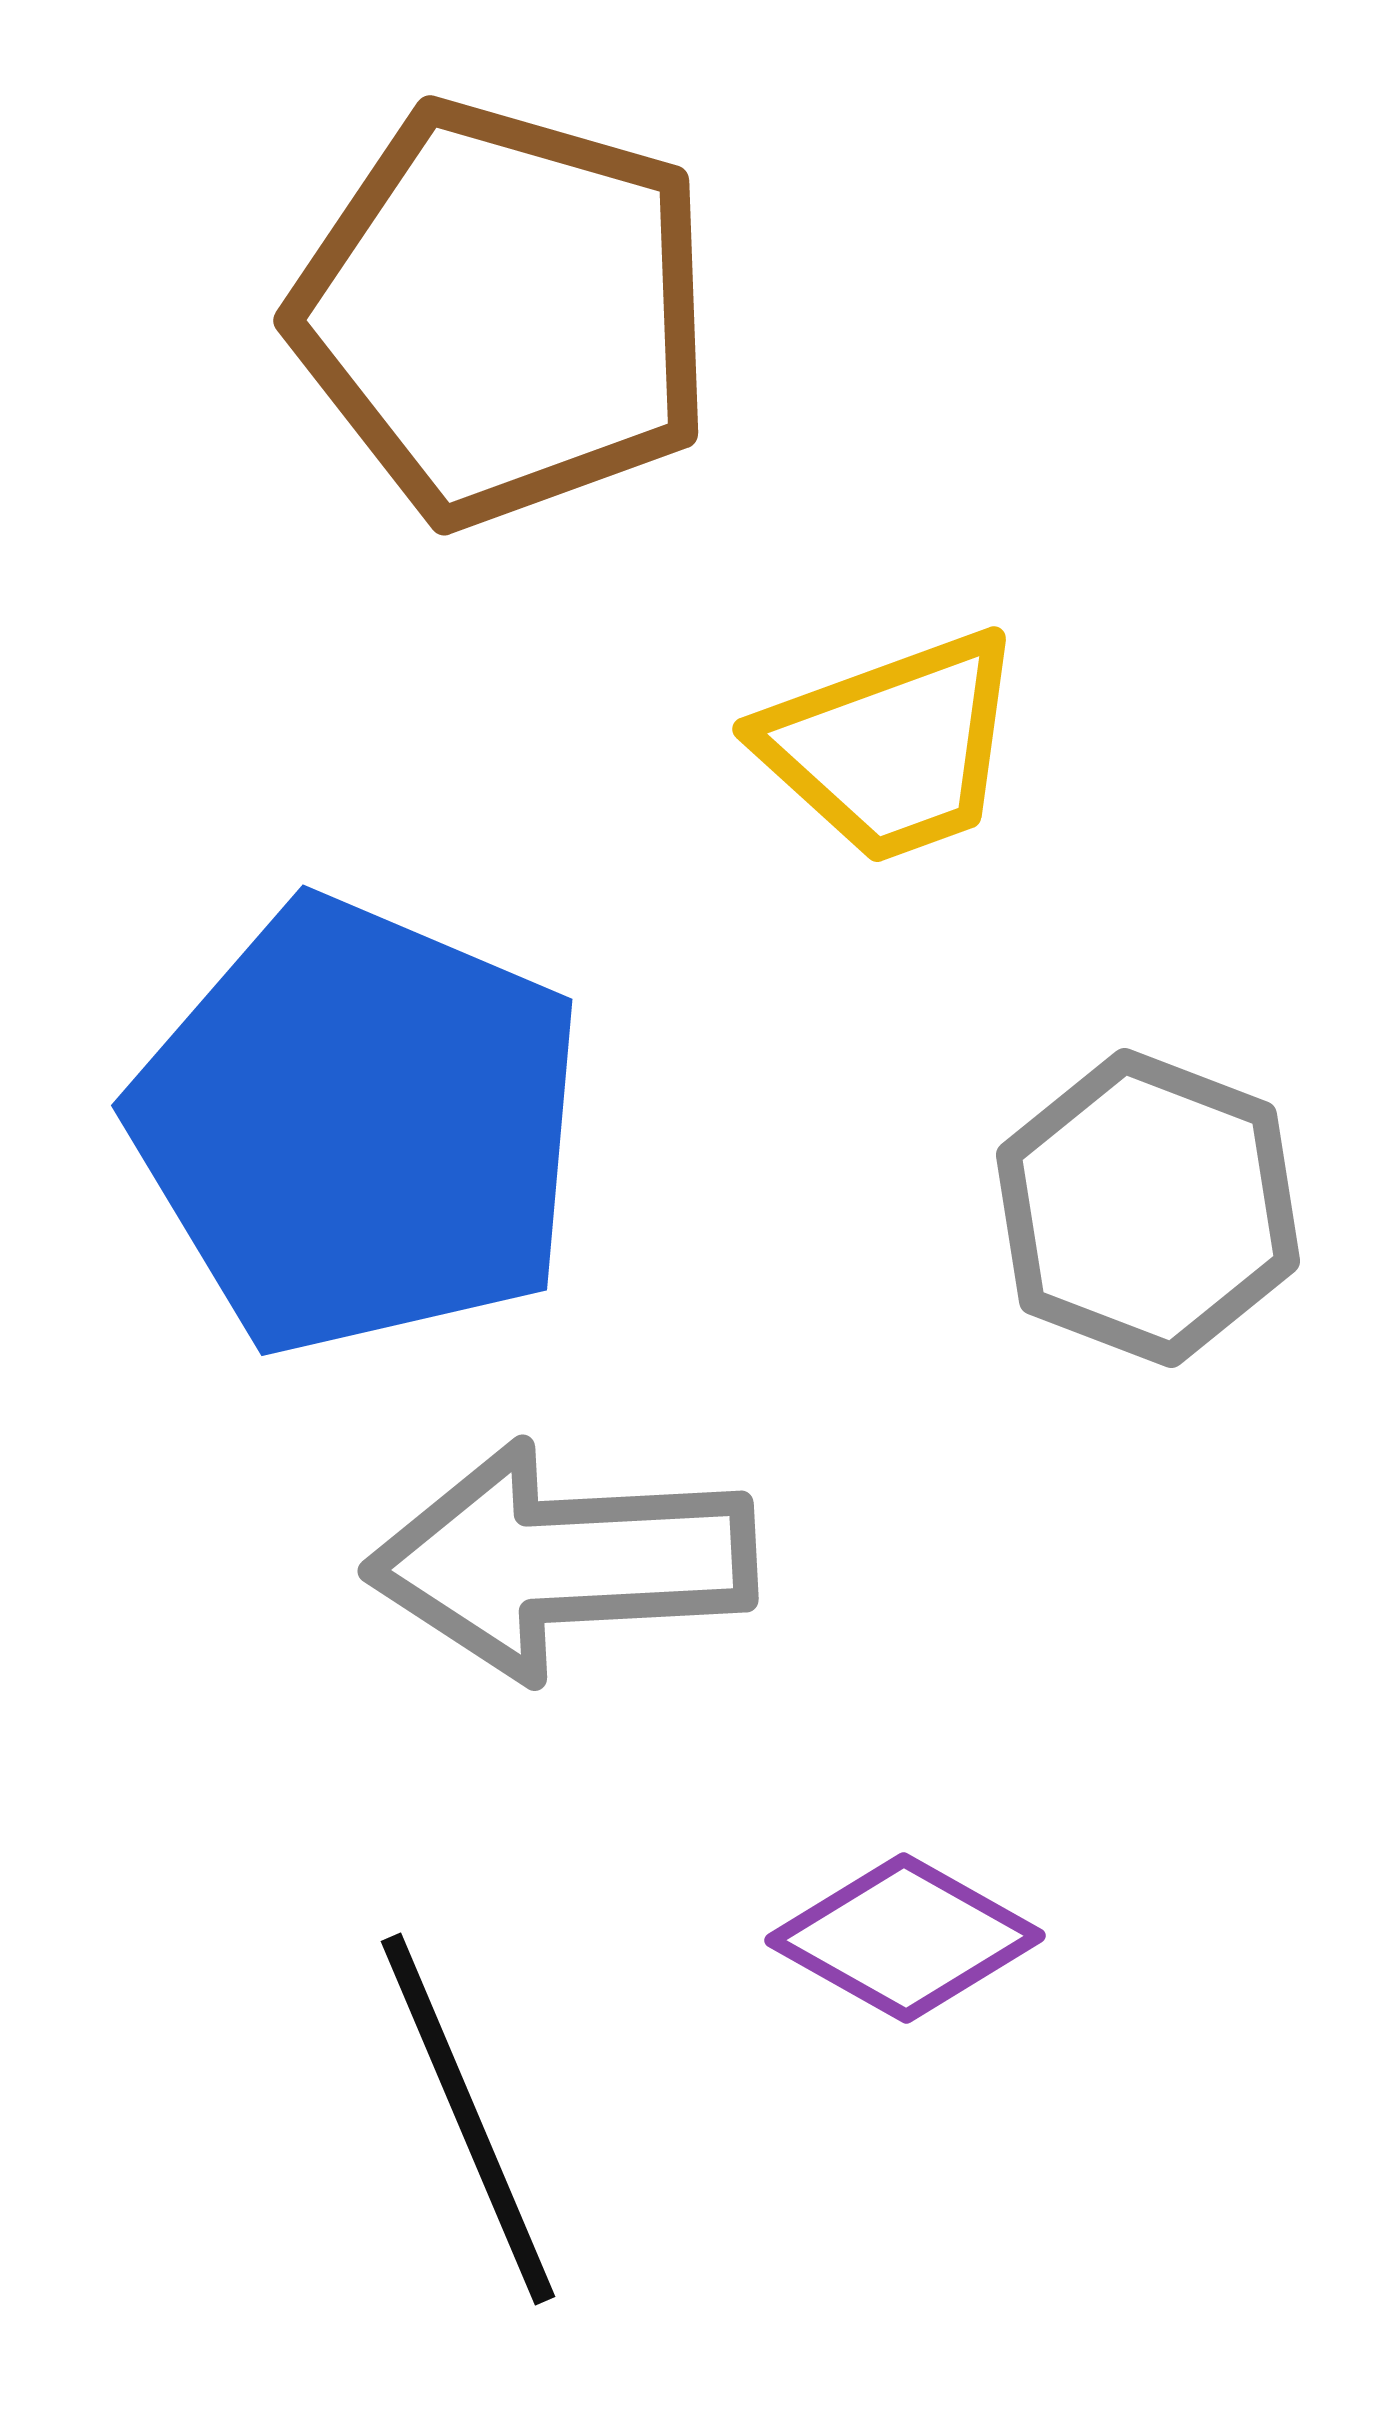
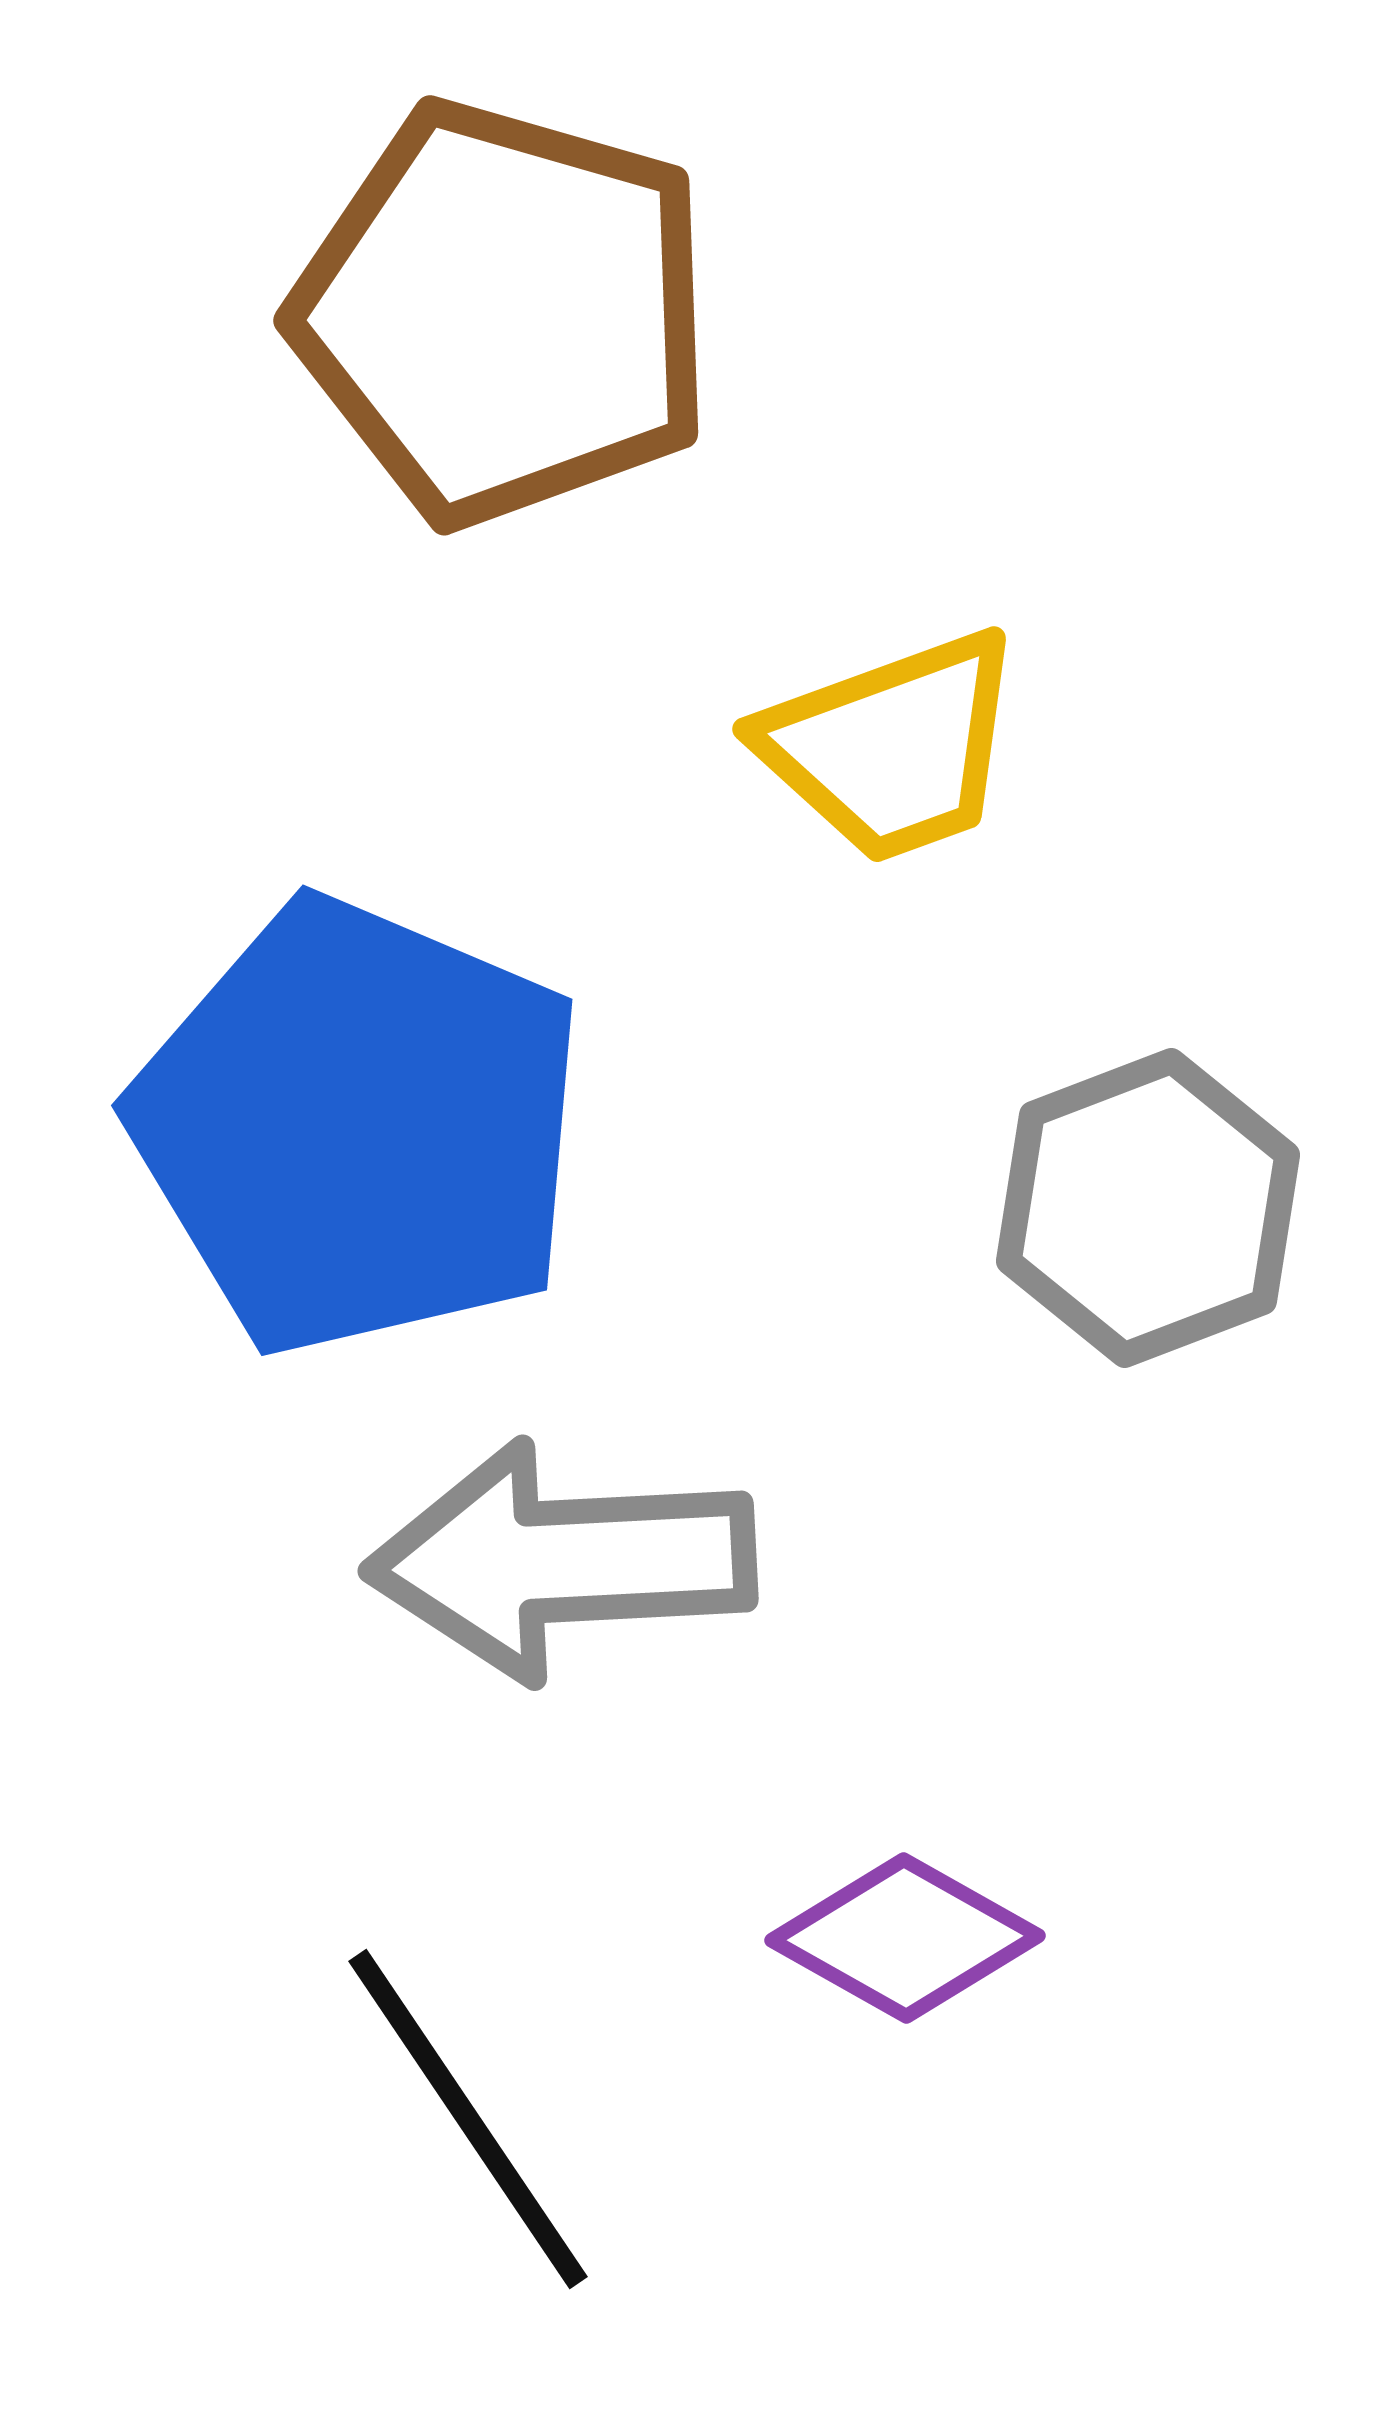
gray hexagon: rotated 18 degrees clockwise
black line: rotated 11 degrees counterclockwise
